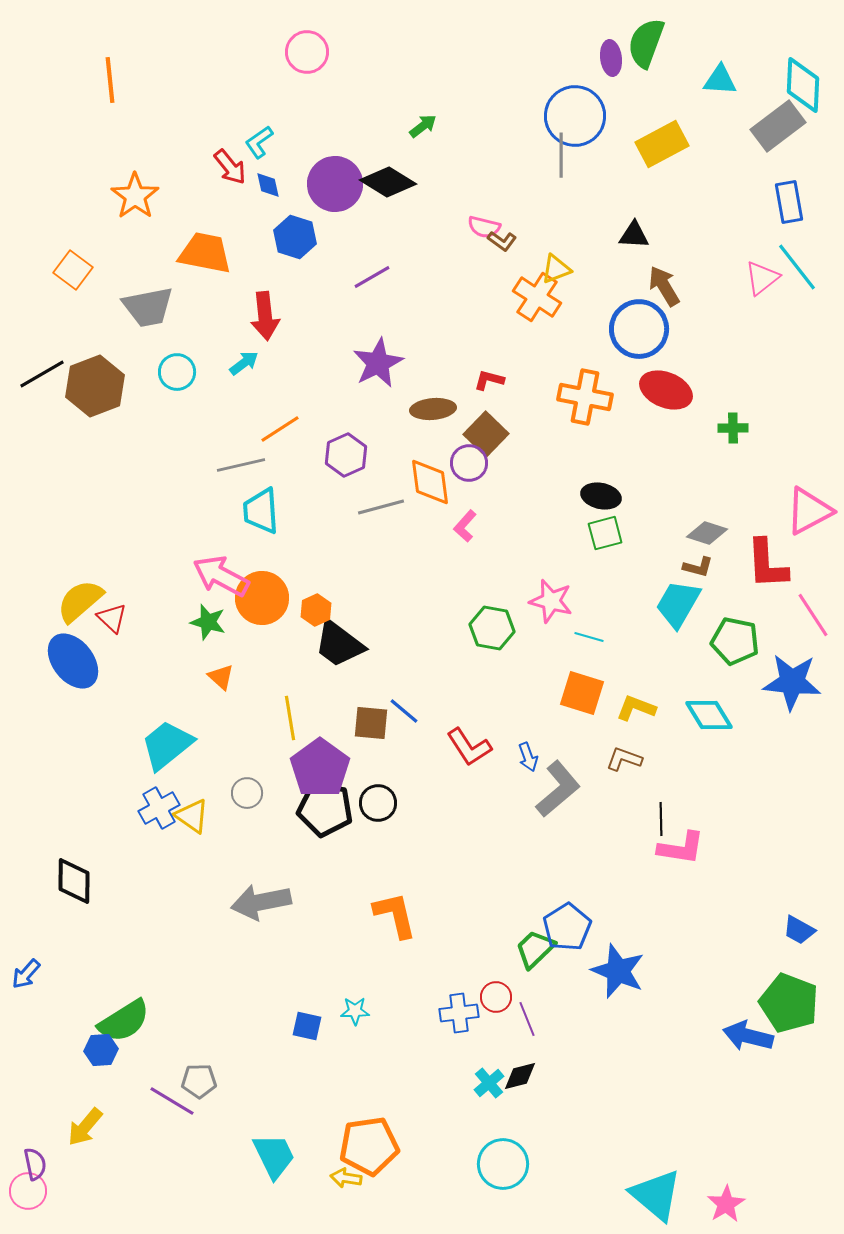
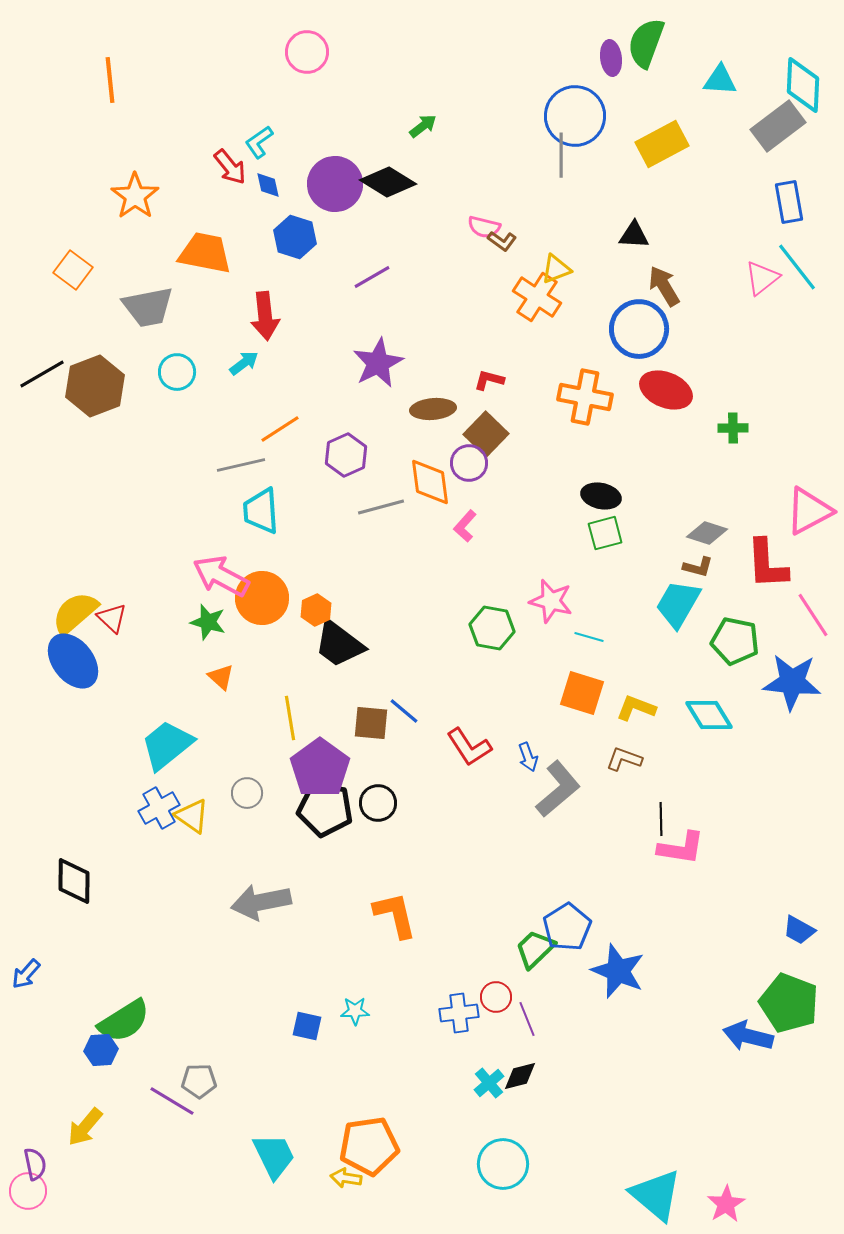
yellow semicircle at (80, 601): moved 5 px left, 12 px down
